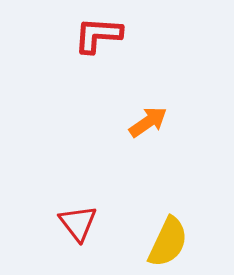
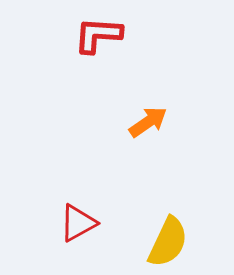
red triangle: rotated 39 degrees clockwise
